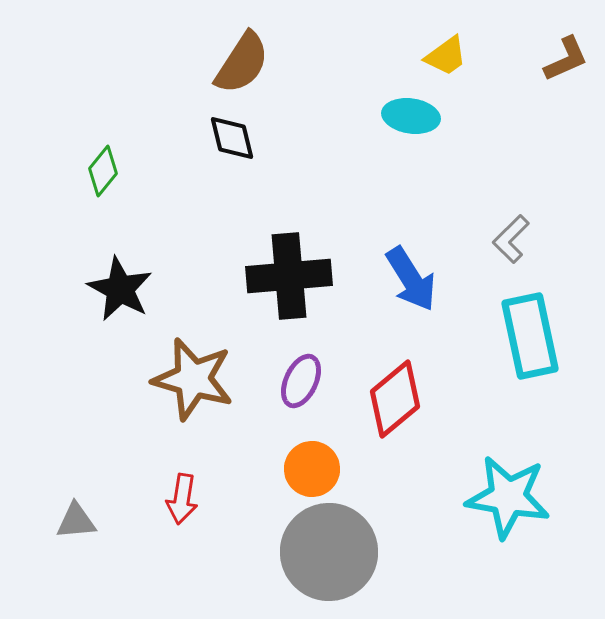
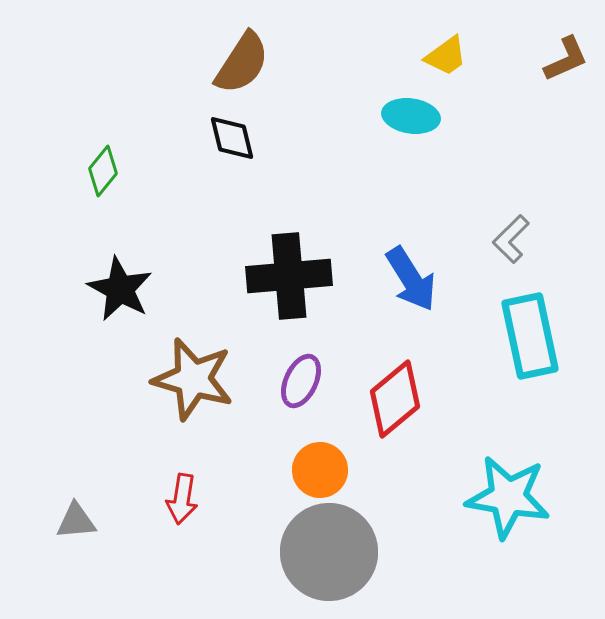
orange circle: moved 8 px right, 1 px down
